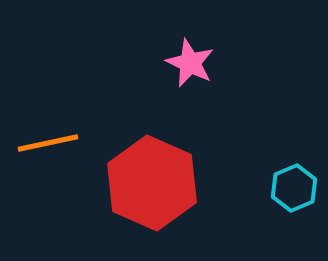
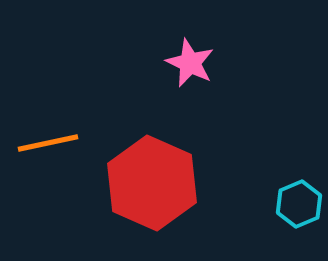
cyan hexagon: moved 5 px right, 16 px down
